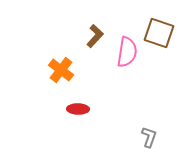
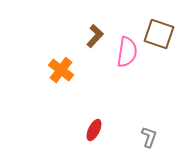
brown square: moved 1 px down
red ellipse: moved 16 px right, 21 px down; rotated 65 degrees counterclockwise
